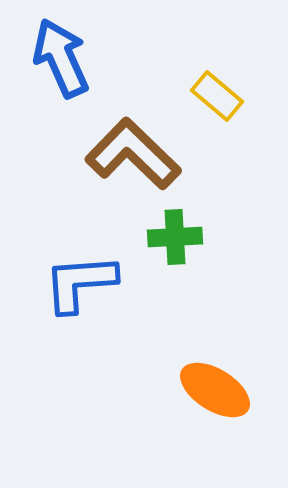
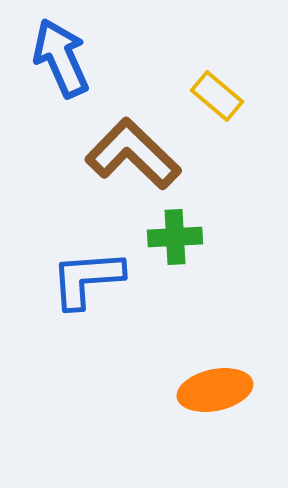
blue L-shape: moved 7 px right, 4 px up
orange ellipse: rotated 44 degrees counterclockwise
